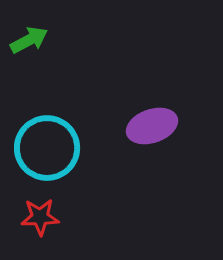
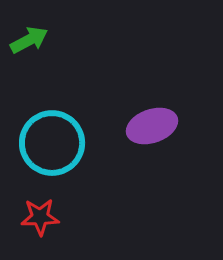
cyan circle: moved 5 px right, 5 px up
